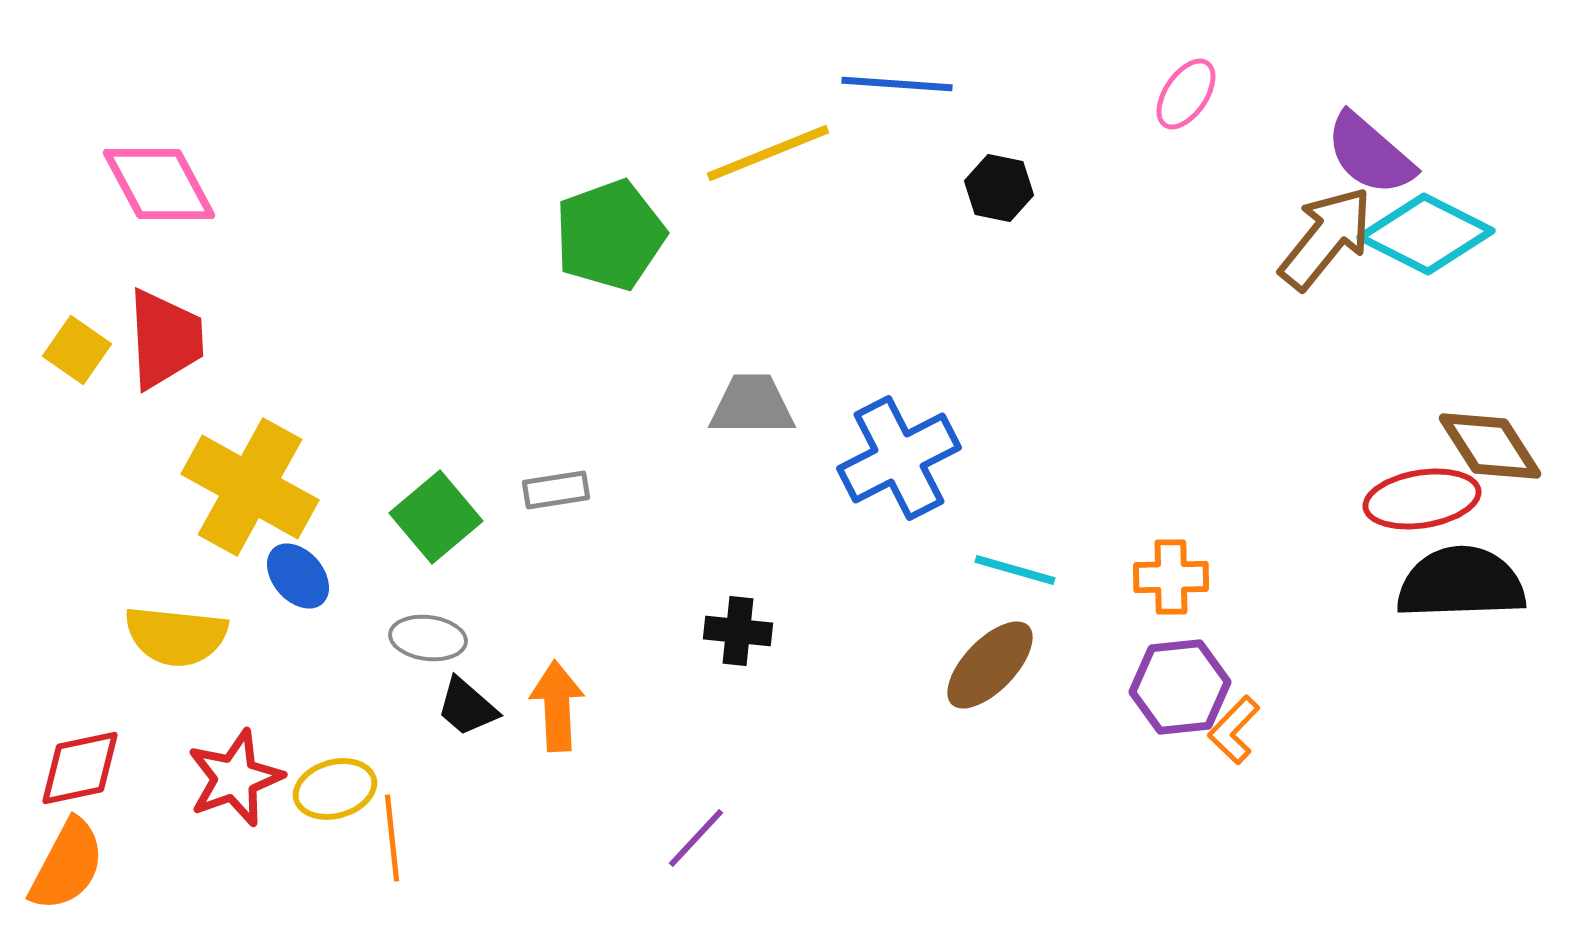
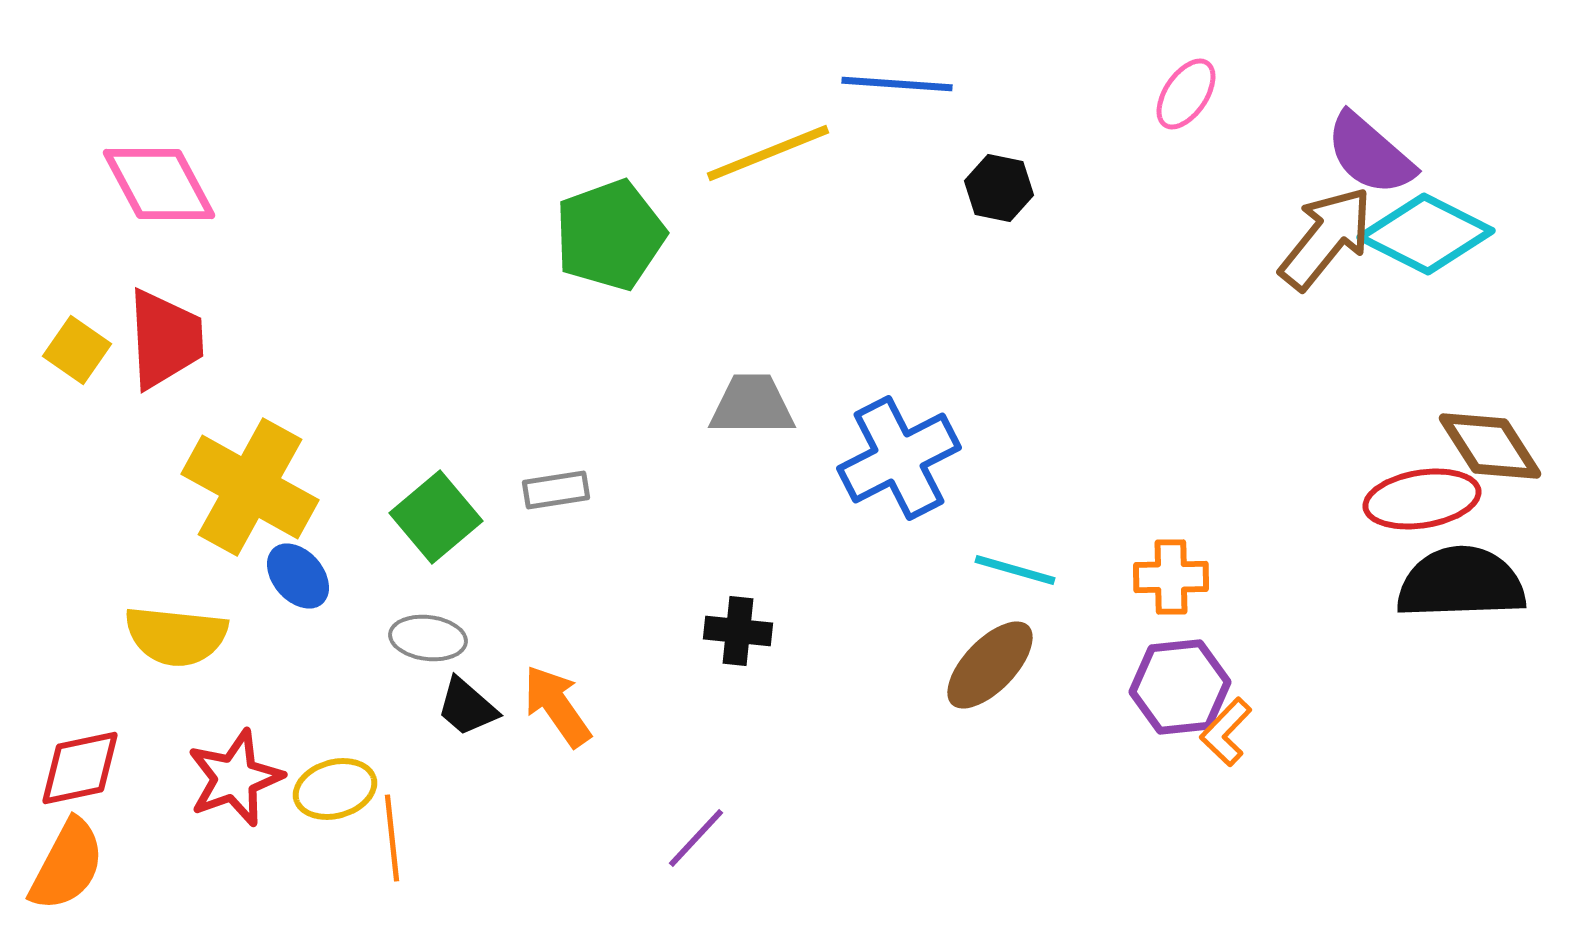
orange arrow: rotated 32 degrees counterclockwise
orange L-shape: moved 8 px left, 2 px down
